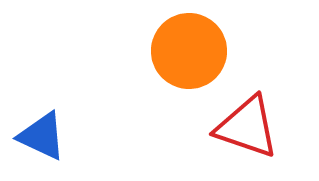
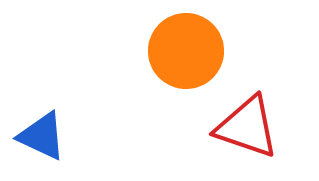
orange circle: moved 3 px left
